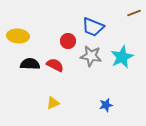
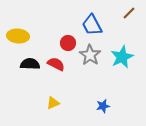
brown line: moved 5 px left; rotated 24 degrees counterclockwise
blue trapezoid: moved 1 px left, 2 px up; rotated 40 degrees clockwise
red circle: moved 2 px down
gray star: moved 1 px left, 1 px up; rotated 25 degrees clockwise
red semicircle: moved 1 px right, 1 px up
blue star: moved 3 px left, 1 px down
